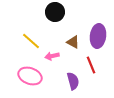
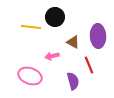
black circle: moved 5 px down
purple ellipse: rotated 10 degrees counterclockwise
yellow line: moved 14 px up; rotated 36 degrees counterclockwise
red line: moved 2 px left
